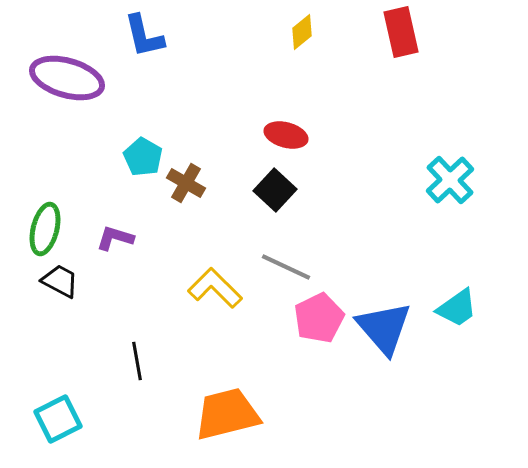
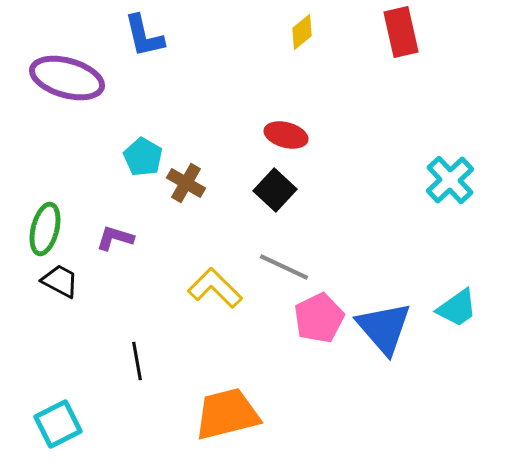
gray line: moved 2 px left
cyan square: moved 5 px down
